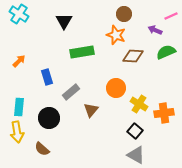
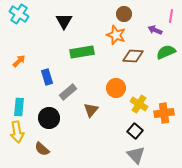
pink line: rotated 56 degrees counterclockwise
gray rectangle: moved 3 px left
gray triangle: rotated 18 degrees clockwise
